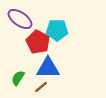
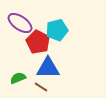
purple ellipse: moved 4 px down
cyan pentagon: rotated 15 degrees counterclockwise
green semicircle: rotated 35 degrees clockwise
brown line: rotated 72 degrees clockwise
